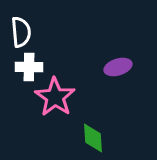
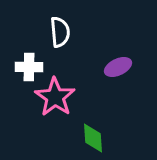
white semicircle: moved 39 px right
purple ellipse: rotated 8 degrees counterclockwise
